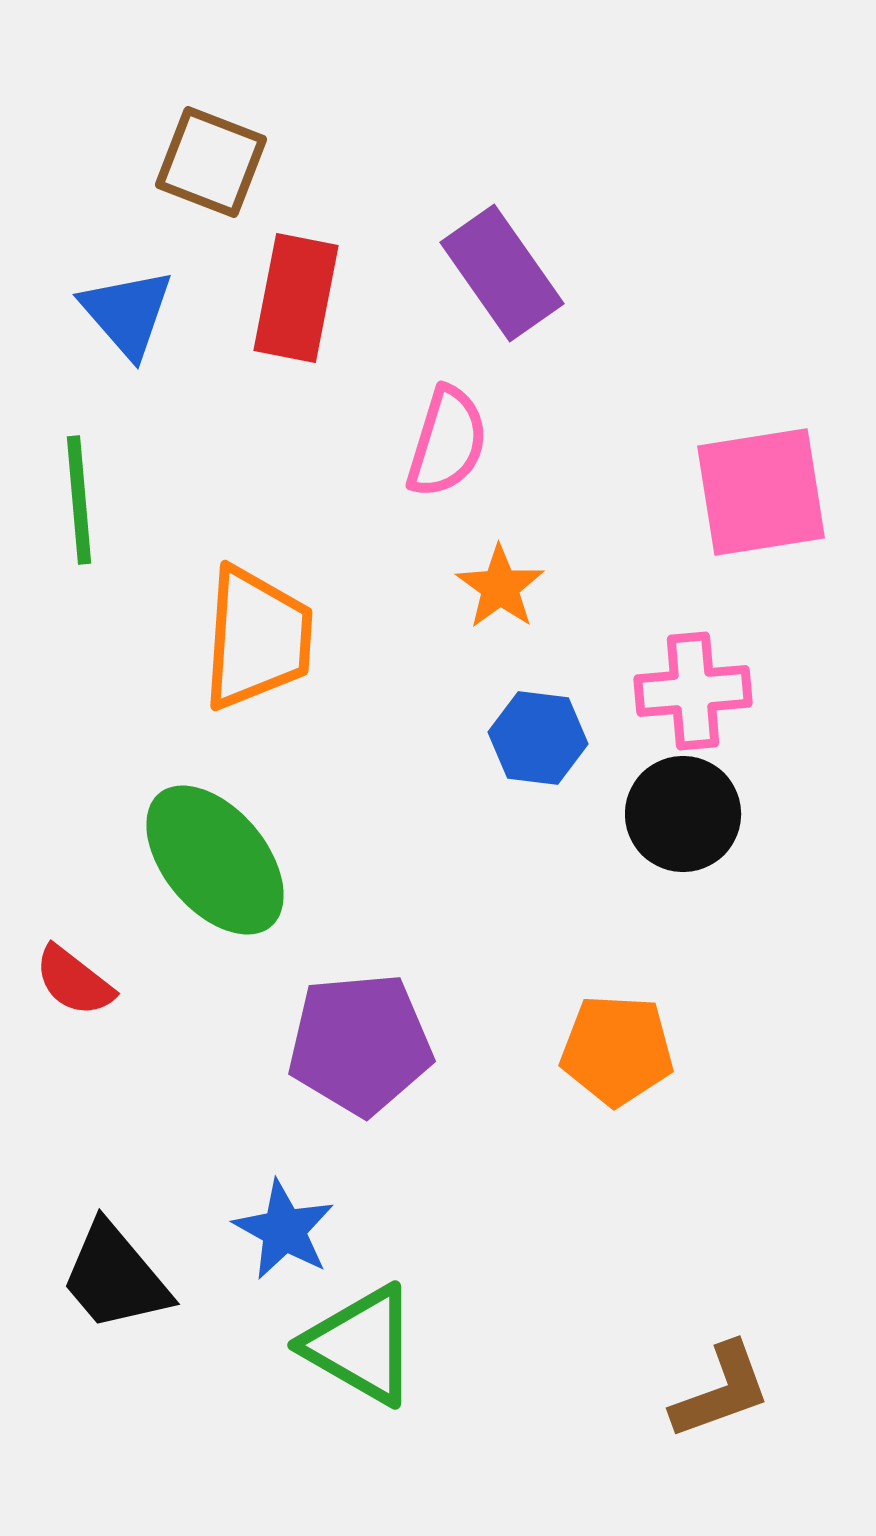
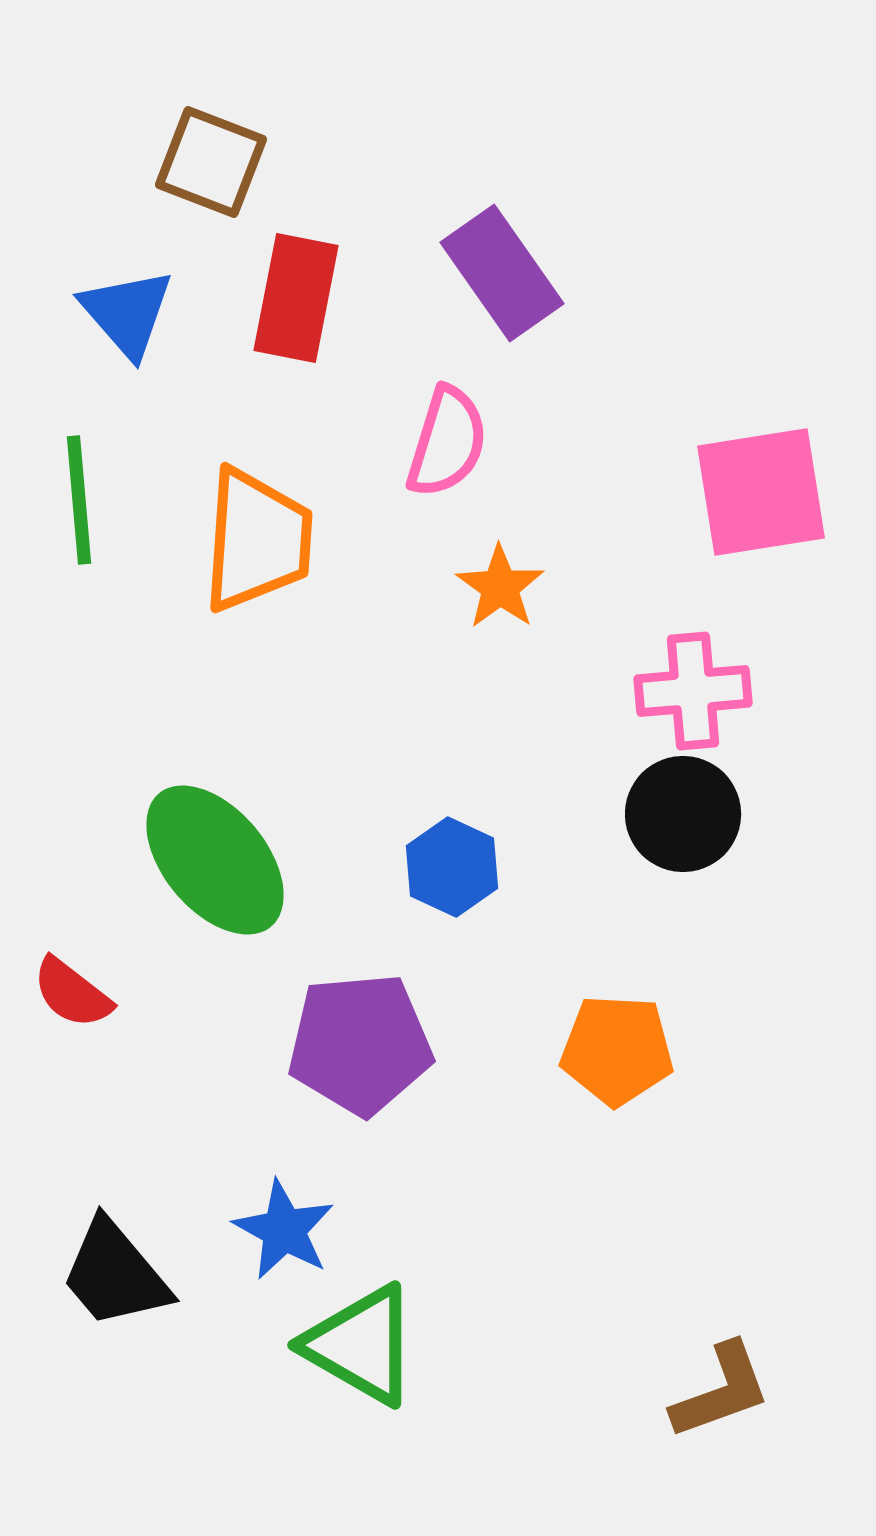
orange trapezoid: moved 98 px up
blue hexagon: moved 86 px left, 129 px down; rotated 18 degrees clockwise
red semicircle: moved 2 px left, 12 px down
black trapezoid: moved 3 px up
